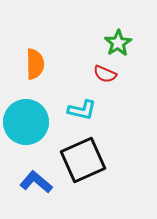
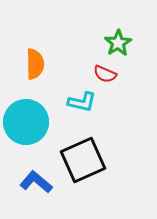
cyan L-shape: moved 8 px up
